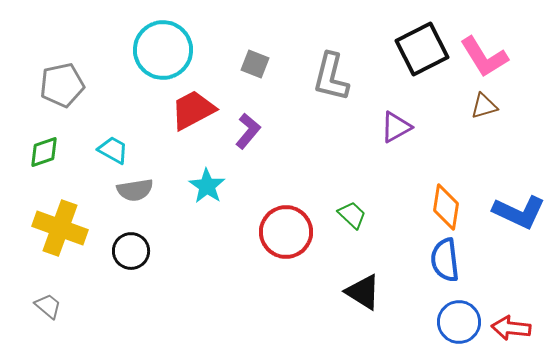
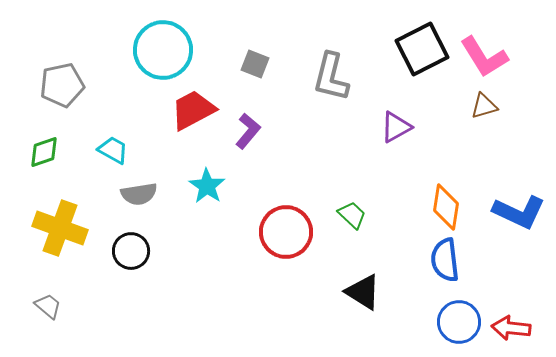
gray semicircle: moved 4 px right, 4 px down
